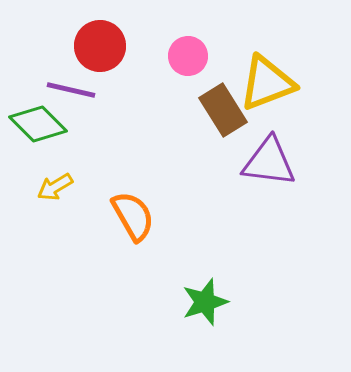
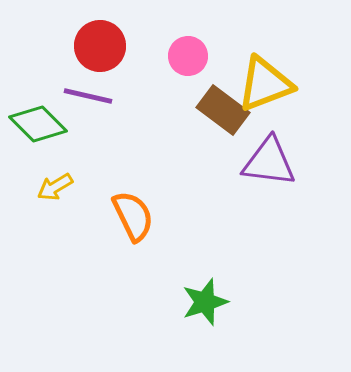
yellow triangle: moved 2 px left, 1 px down
purple line: moved 17 px right, 6 px down
brown rectangle: rotated 21 degrees counterclockwise
orange semicircle: rotated 4 degrees clockwise
